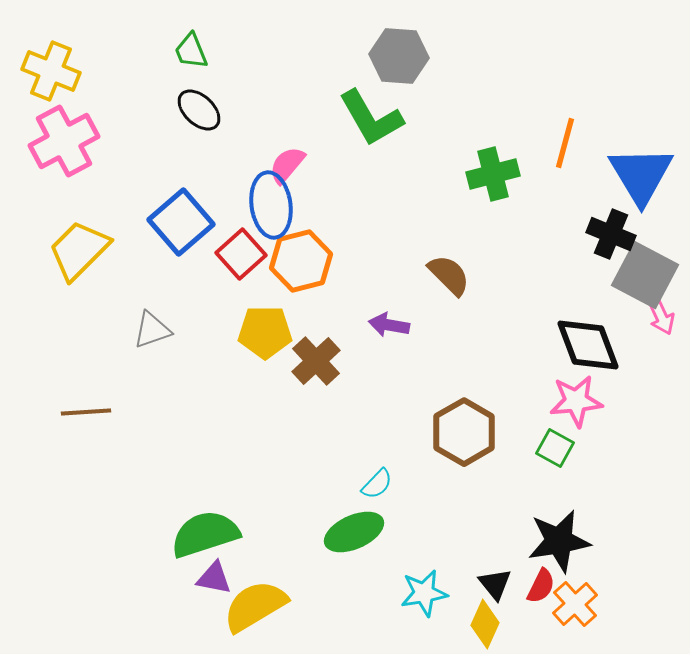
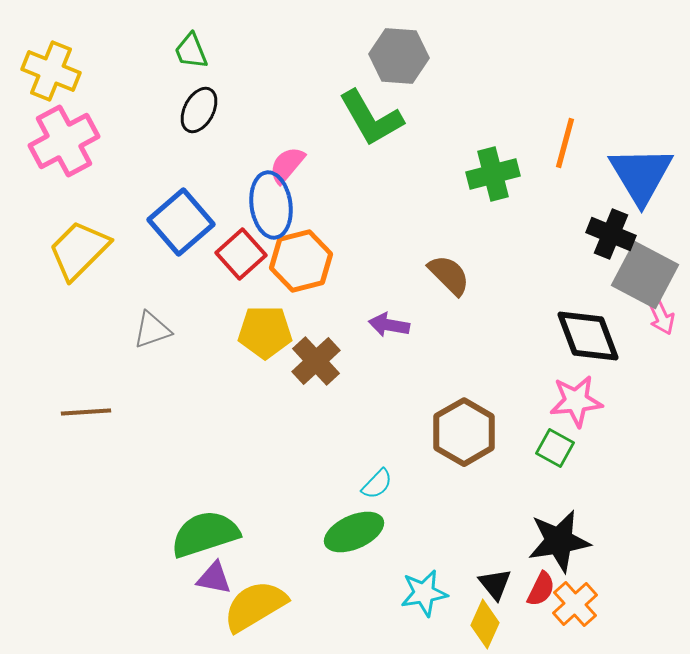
black ellipse: rotated 75 degrees clockwise
black diamond: moved 9 px up
red semicircle: moved 3 px down
